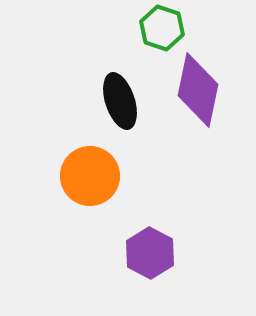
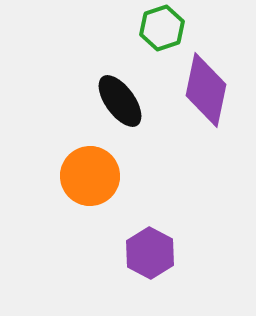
green hexagon: rotated 24 degrees clockwise
purple diamond: moved 8 px right
black ellipse: rotated 18 degrees counterclockwise
